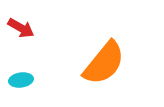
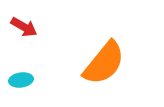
red arrow: moved 3 px right, 1 px up
